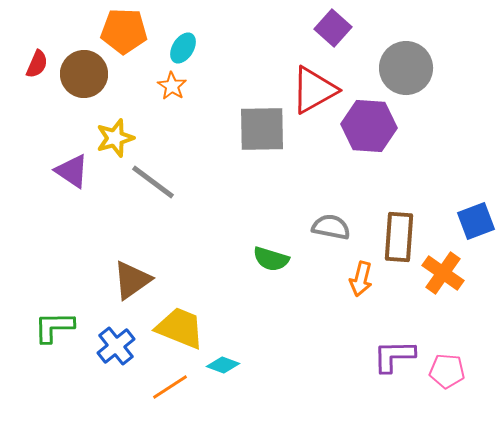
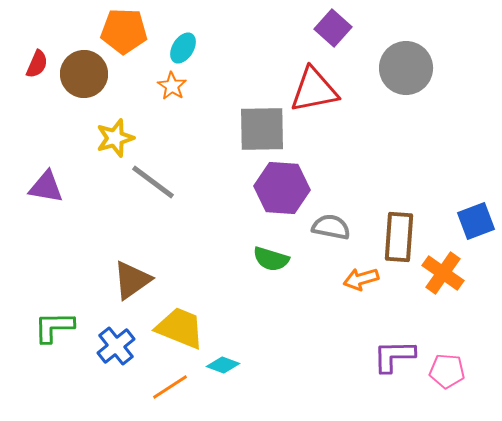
red triangle: rotated 18 degrees clockwise
purple hexagon: moved 87 px left, 62 px down
purple triangle: moved 26 px left, 16 px down; rotated 24 degrees counterclockwise
orange arrow: rotated 60 degrees clockwise
